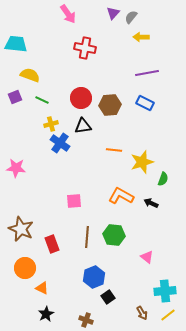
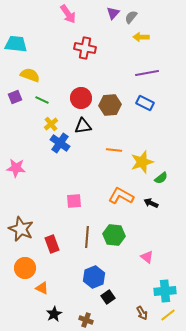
yellow cross: rotated 24 degrees counterclockwise
green semicircle: moved 2 px left, 1 px up; rotated 32 degrees clockwise
black star: moved 8 px right
